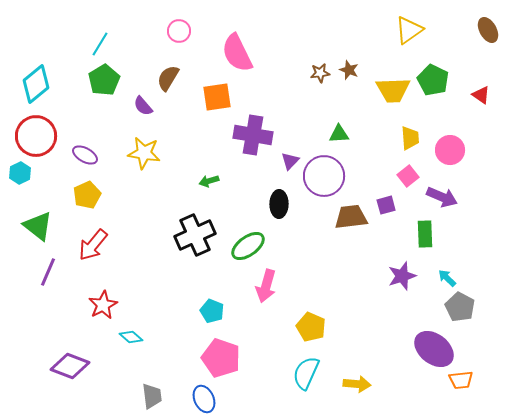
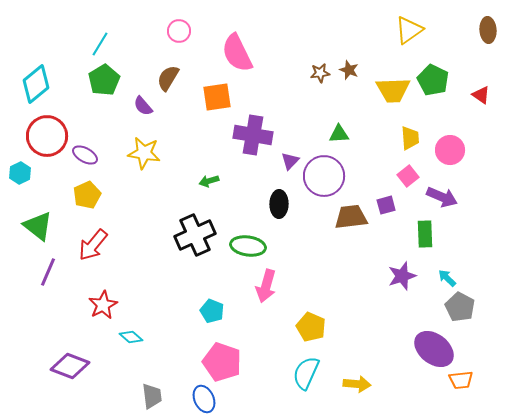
brown ellipse at (488, 30): rotated 25 degrees clockwise
red circle at (36, 136): moved 11 px right
green ellipse at (248, 246): rotated 44 degrees clockwise
pink pentagon at (221, 358): moved 1 px right, 4 px down
